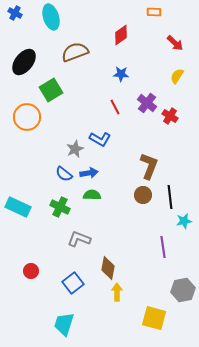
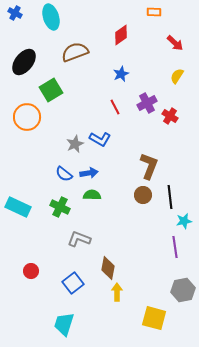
blue star: rotated 28 degrees counterclockwise
purple cross: rotated 24 degrees clockwise
gray star: moved 5 px up
purple line: moved 12 px right
